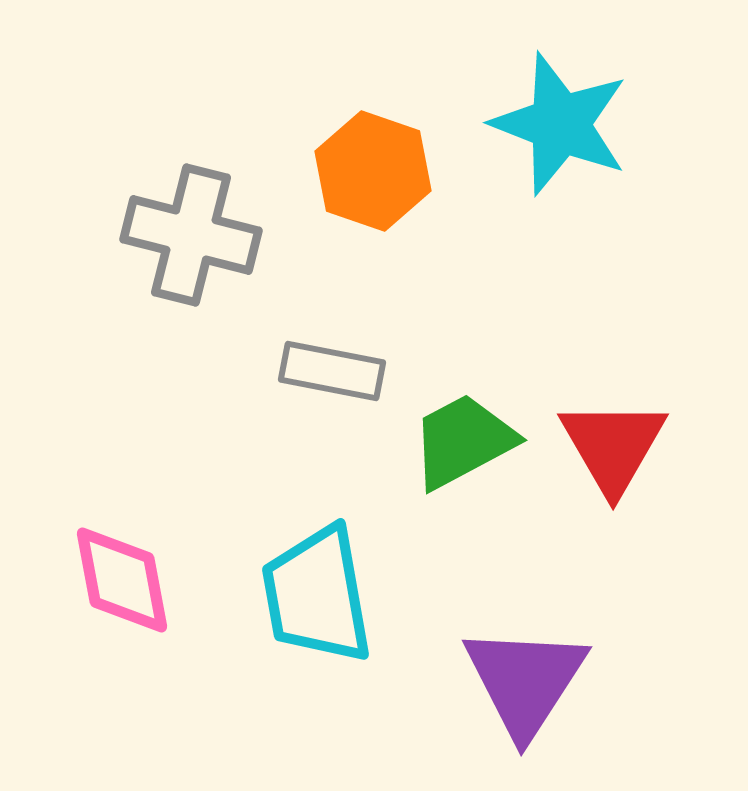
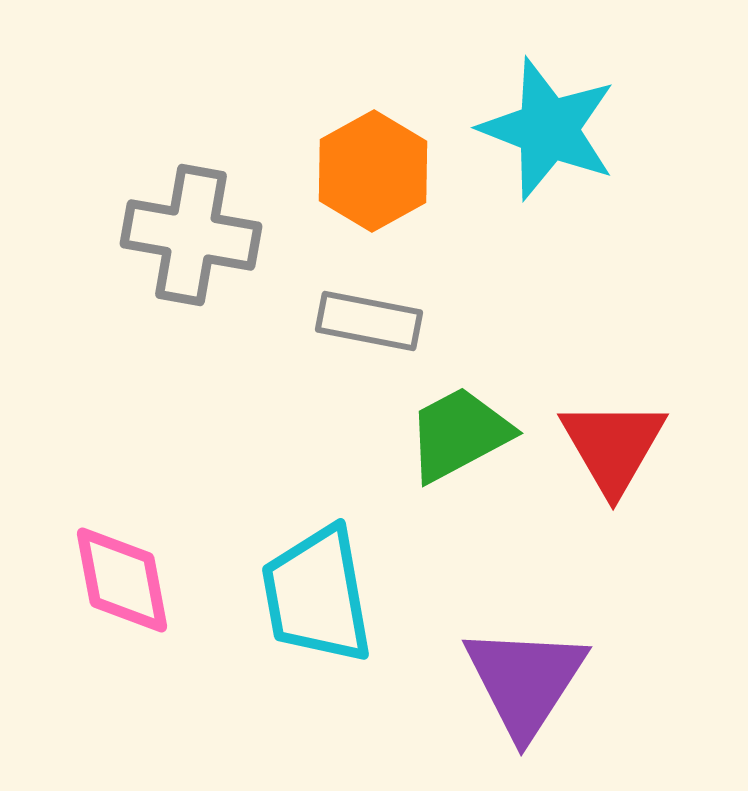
cyan star: moved 12 px left, 5 px down
orange hexagon: rotated 12 degrees clockwise
gray cross: rotated 4 degrees counterclockwise
gray rectangle: moved 37 px right, 50 px up
green trapezoid: moved 4 px left, 7 px up
